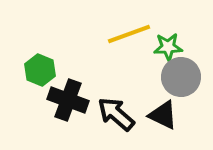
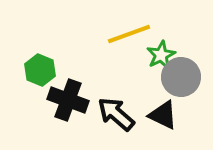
green star: moved 7 px left, 8 px down; rotated 24 degrees counterclockwise
